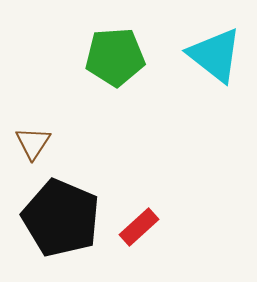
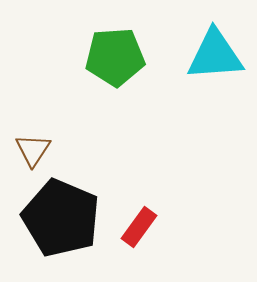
cyan triangle: rotated 42 degrees counterclockwise
brown triangle: moved 7 px down
red rectangle: rotated 12 degrees counterclockwise
